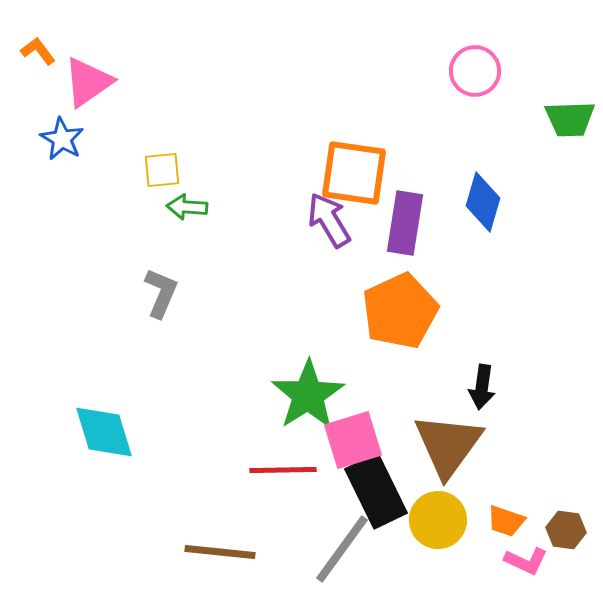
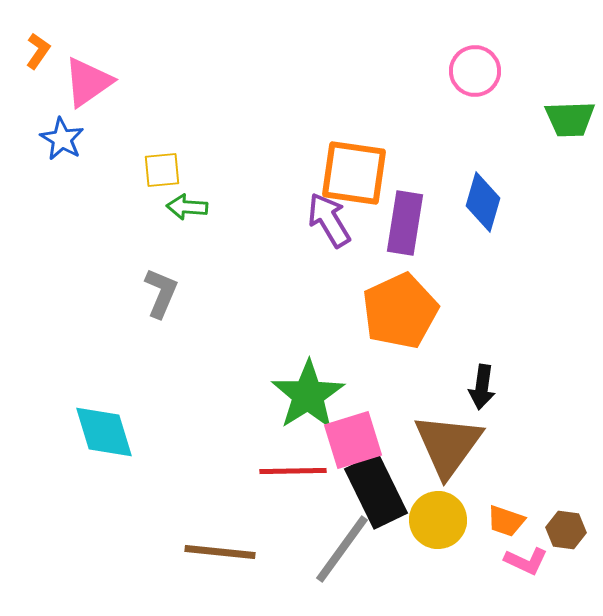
orange L-shape: rotated 72 degrees clockwise
red line: moved 10 px right, 1 px down
